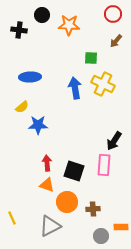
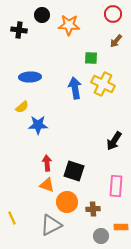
pink rectangle: moved 12 px right, 21 px down
gray triangle: moved 1 px right, 1 px up
